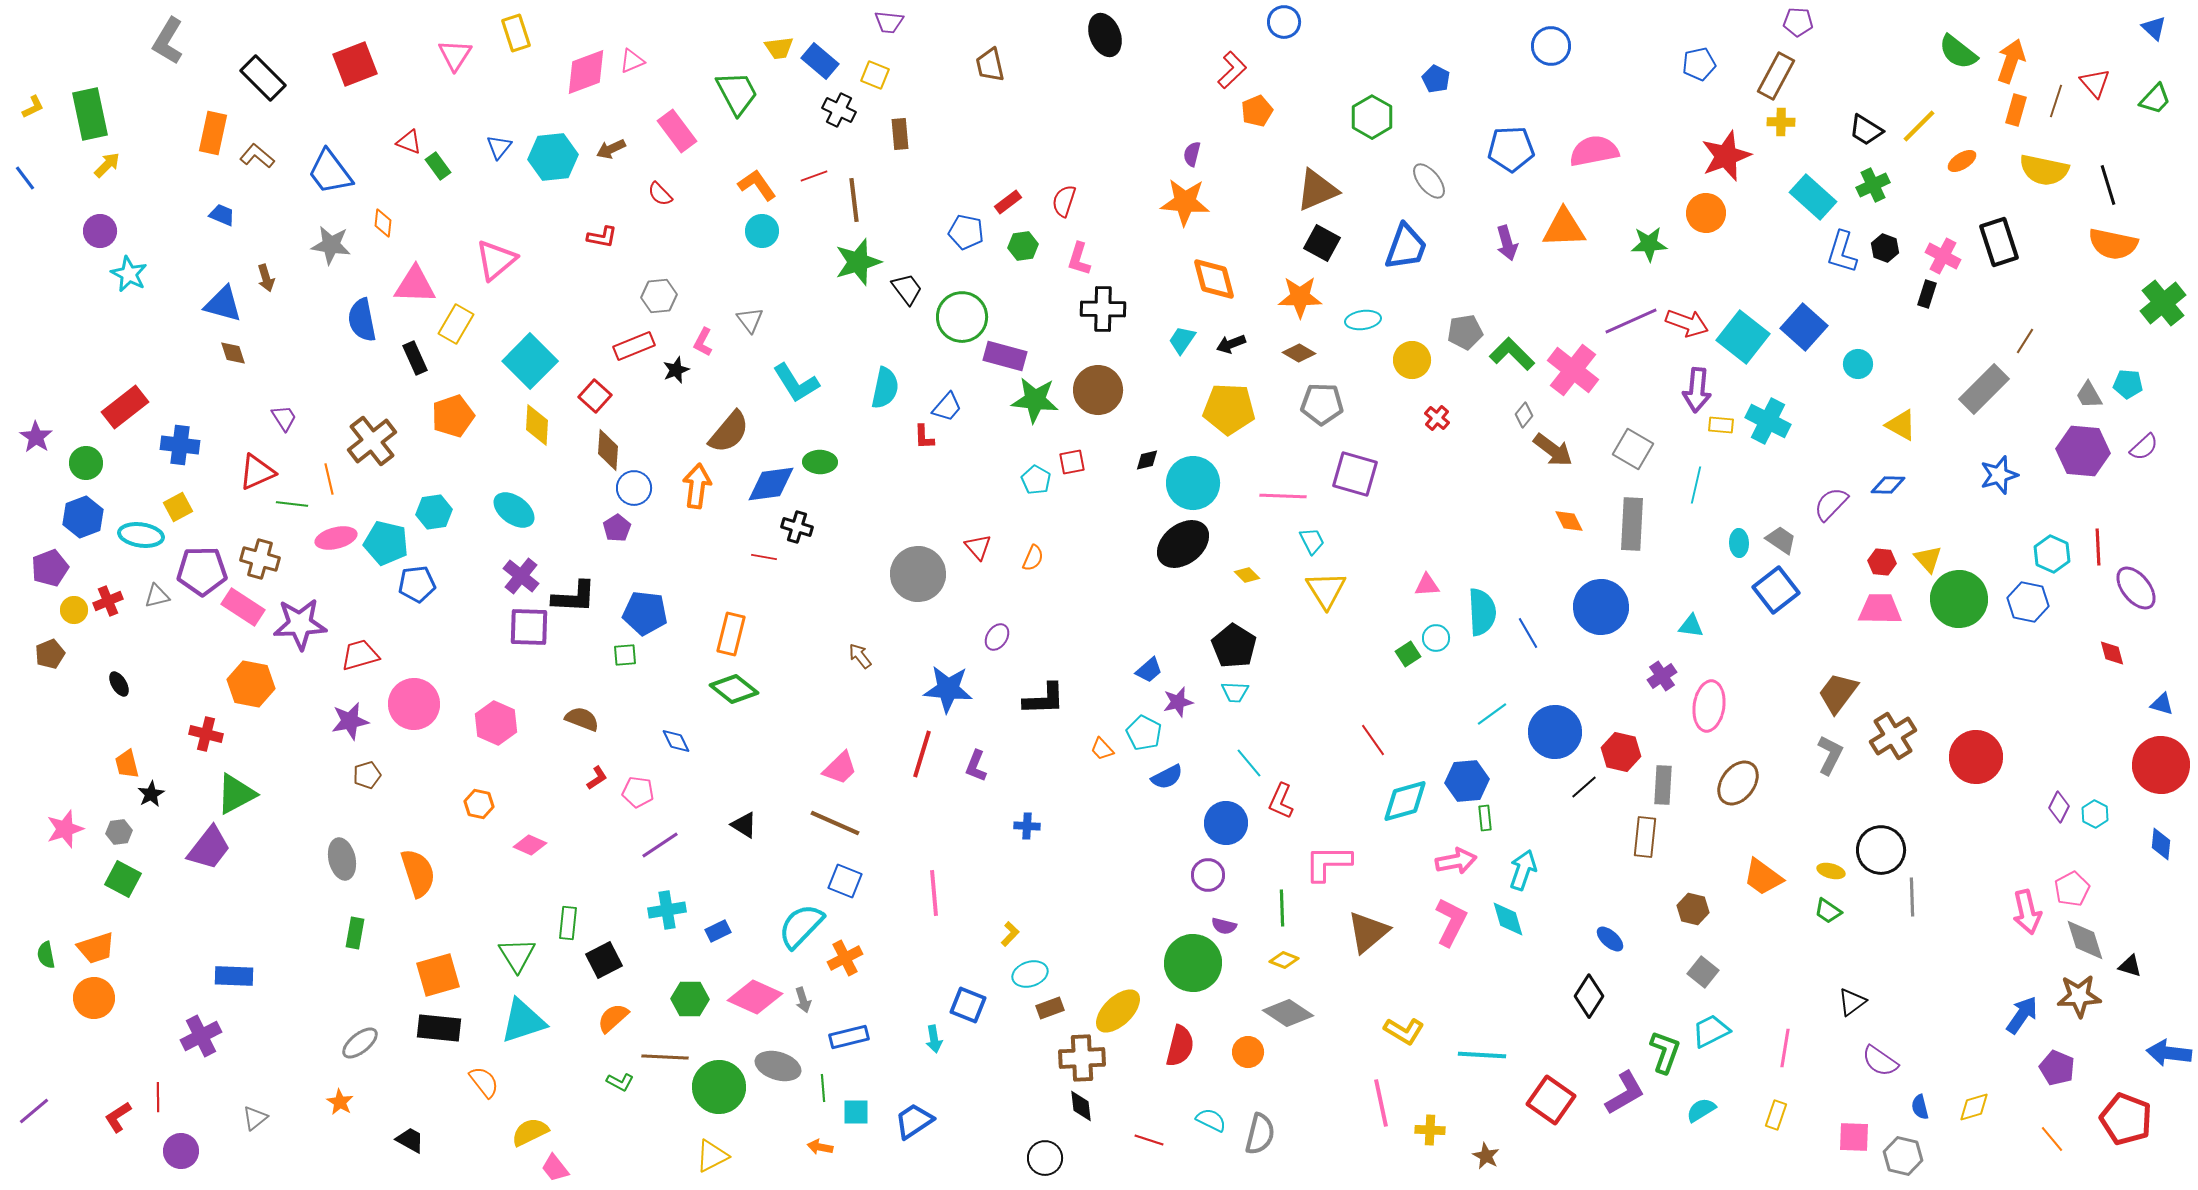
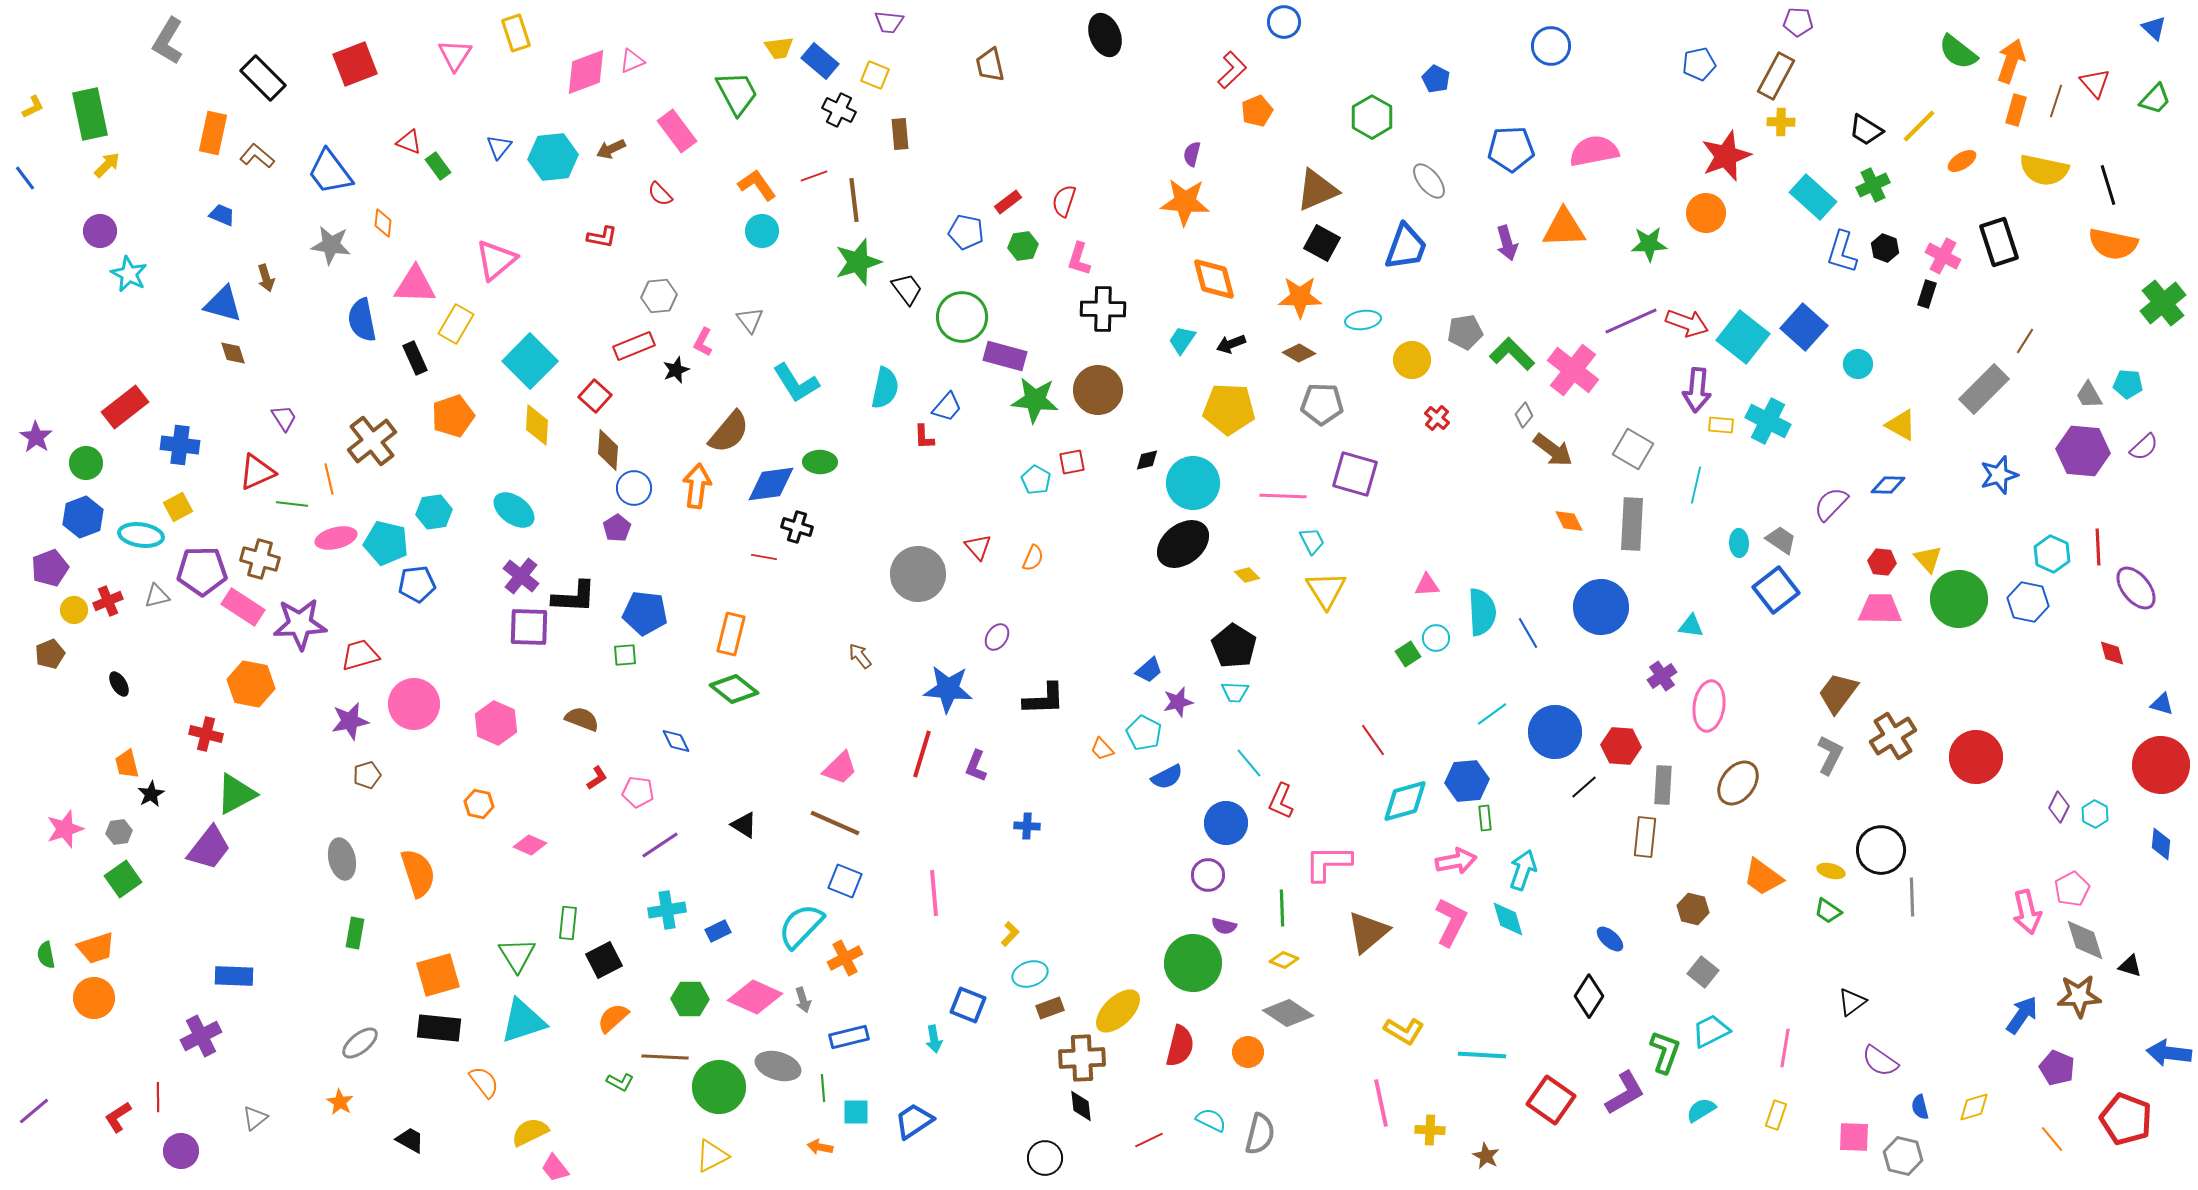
red hexagon at (1621, 752): moved 6 px up; rotated 9 degrees counterclockwise
green square at (123, 879): rotated 27 degrees clockwise
red line at (1149, 1140): rotated 44 degrees counterclockwise
